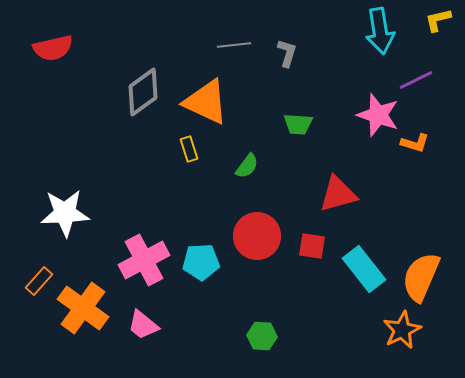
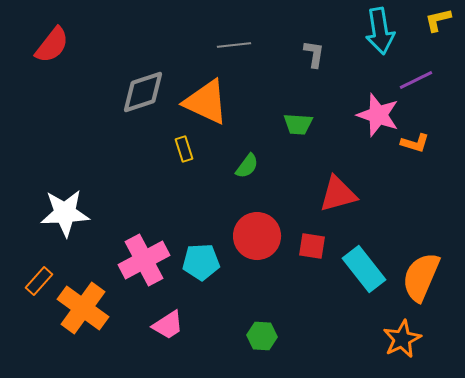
red semicircle: moved 1 px left, 3 px up; rotated 39 degrees counterclockwise
gray L-shape: moved 27 px right, 1 px down; rotated 8 degrees counterclockwise
gray diamond: rotated 18 degrees clockwise
yellow rectangle: moved 5 px left
pink trapezoid: moved 25 px right; rotated 72 degrees counterclockwise
orange star: moved 9 px down
